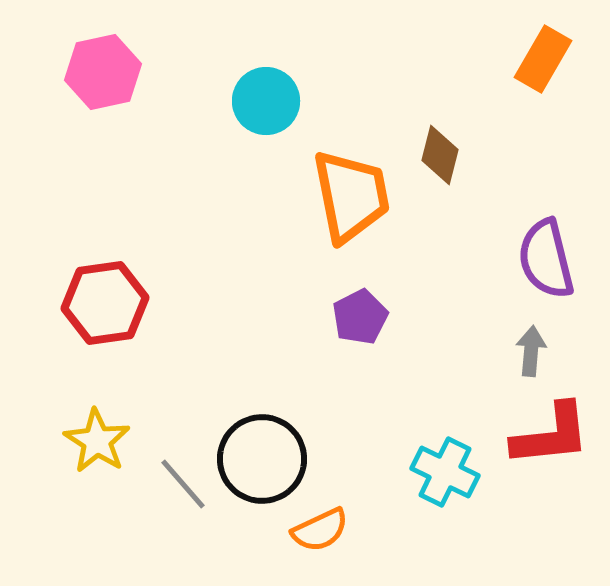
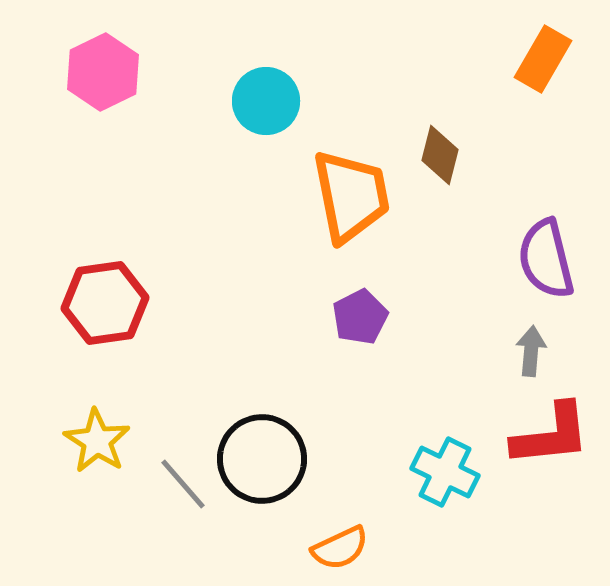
pink hexagon: rotated 14 degrees counterclockwise
orange semicircle: moved 20 px right, 18 px down
